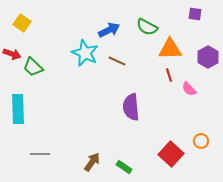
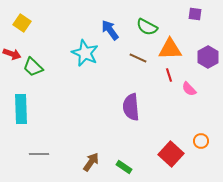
blue arrow: moved 1 px right; rotated 100 degrees counterclockwise
brown line: moved 21 px right, 3 px up
cyan rectangle: moved 3 px right
gray line: moved 1 px left
brown arrow: moved 1 px left
